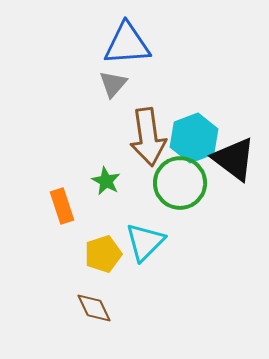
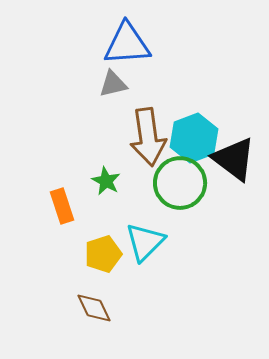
gray triangle: rotated 36 degrees clockwise
